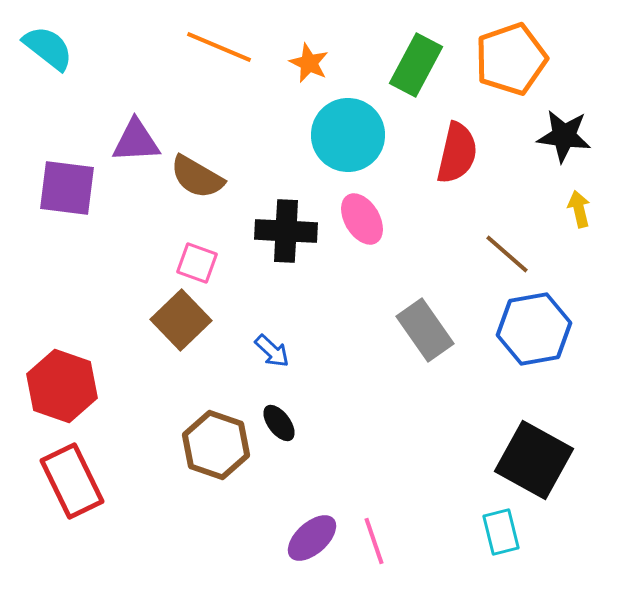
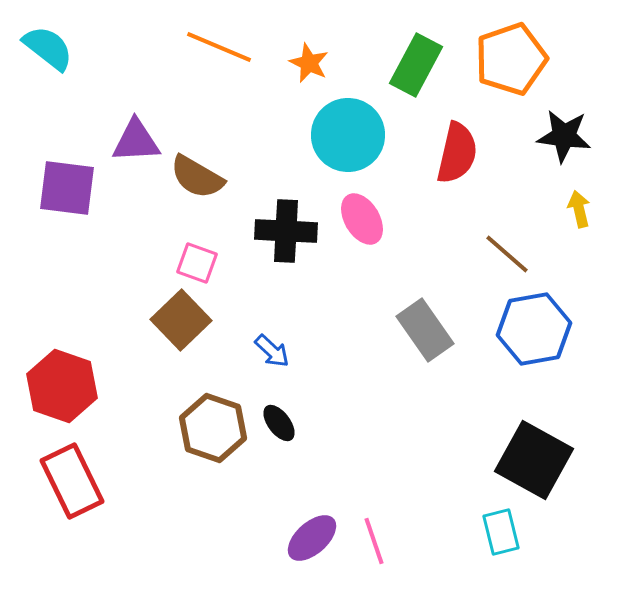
brown hexagon: moved 3 px left, 17 px up
